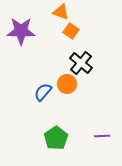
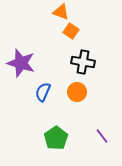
purple star: moved 32 px down; rotated 16 degrees clockwise
black cross: moved 2 px right, 1 px up; rotated 30 degrees counterclockwise
orange circle: moved 10 px right, 8 px down
blue semicircle: rotated 18 degrees counterclockwise
purple line: rotated 56 degrees clockwise
